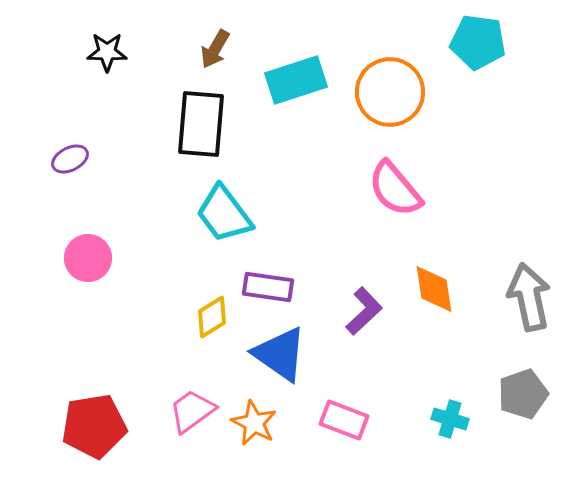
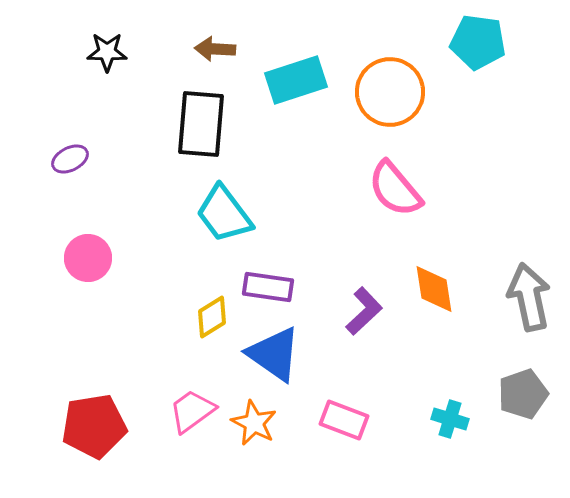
brown arrow: rotated 63 degrees clockwise
blue triangle: moved 6 px left
